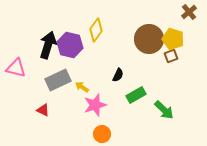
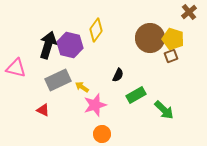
brown circle: moved 1 px right, 1 px up
